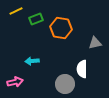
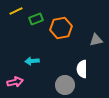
orange hexagon: rotated 20 degrees counterclockwise
gray triangle: moved 1 px right, 3 px up
gray circle: moved 1 px down
